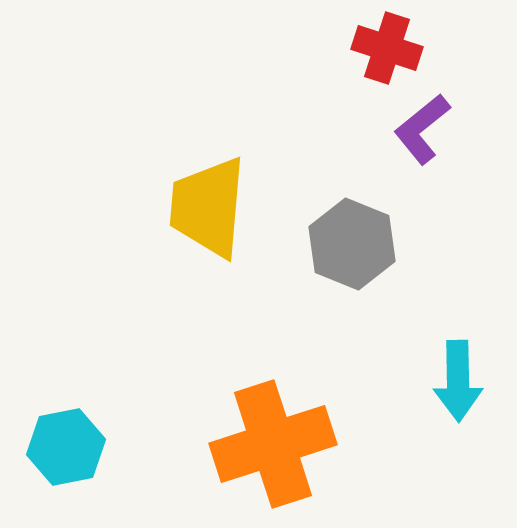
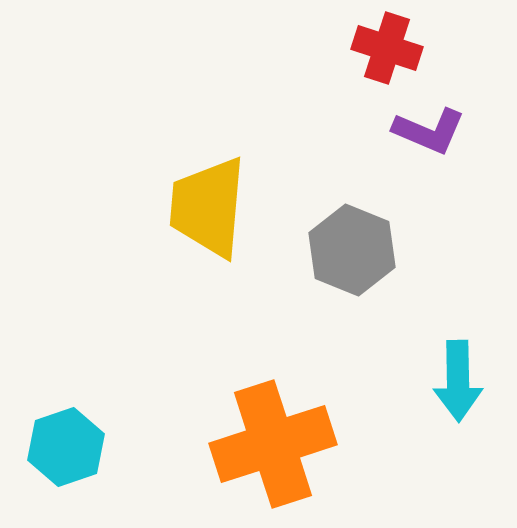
purple L-shape: moved 7 px right, 2 px down; rotated 118 degrees counterclockwise
gray hexagon: moved 6 px down
cyan hexagon: rotated 8 degrees counterclockwise
